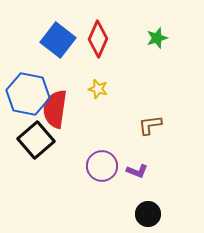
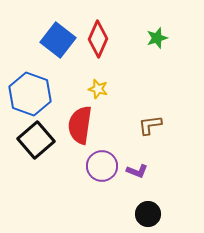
blue hexagon: moved 2 px right; rotated 9 degrees clockwise
red semicircle: moved 25 px right, 16 px down
